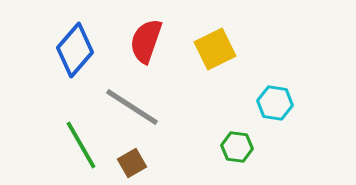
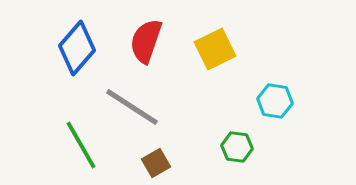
blue diamond: moved 2 px right, 2 px up
cyan hexagon: moved 2 px up
brown square: moved 24 px right
